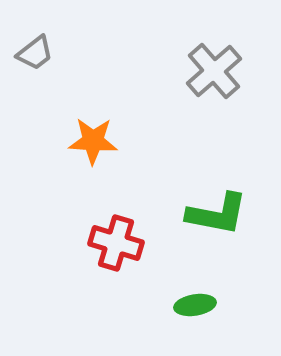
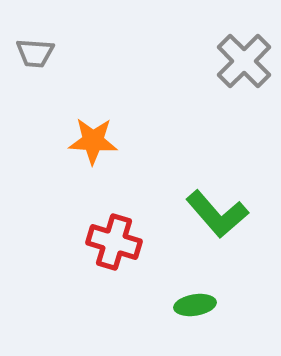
gray trapezoid: rotated 42 degrees clockwise
gray cross: moved 30 px right, 10 px up; rotated 4 degrees counterclockwise
green L-shape: rotated 38 degrees clockwise
red cross: moved 2 px left, 1 px up
